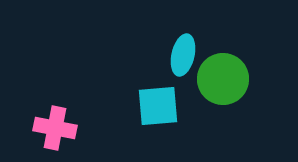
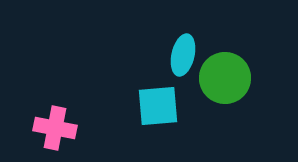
green circle: moved 2 px right, 1 px up
